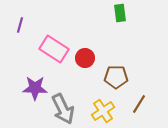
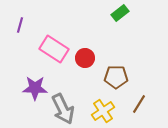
green rectangle: rotated 60 degrees clockwise
